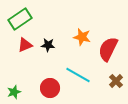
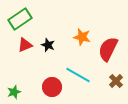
black star: rotated 16 degrees clockwise
red circle: moved 2 px right, 1 px up
